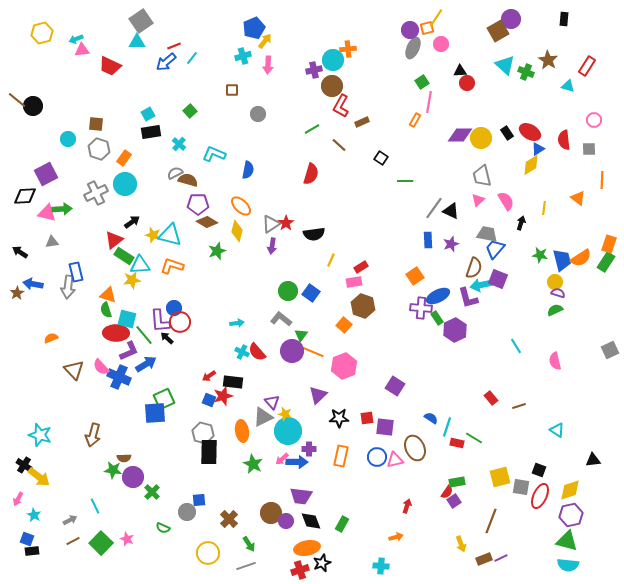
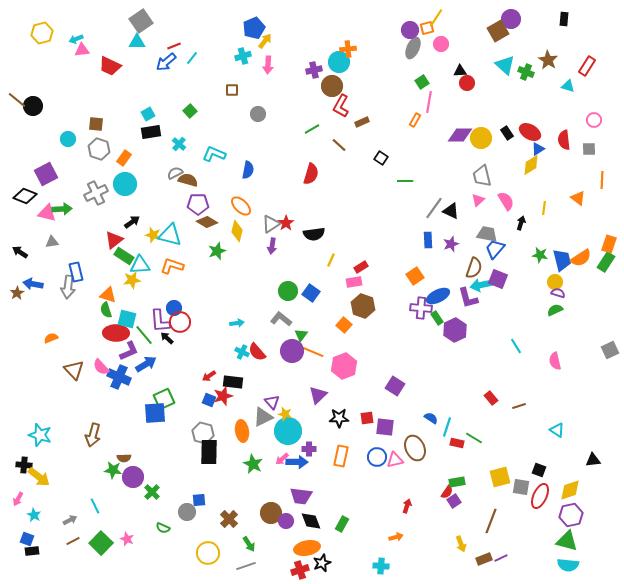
cyan circle at (333, 60): moved 6 px right, 2 px down
black diamond at (25, 196): rotated 25 degrees clockwise
black cross at (24, 465): rotated 28 degrees counterclockwise
